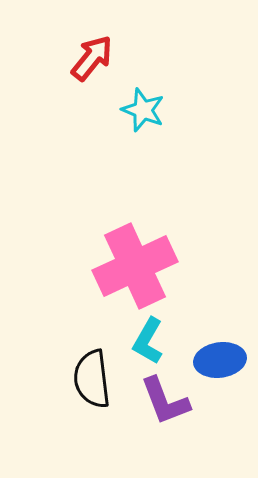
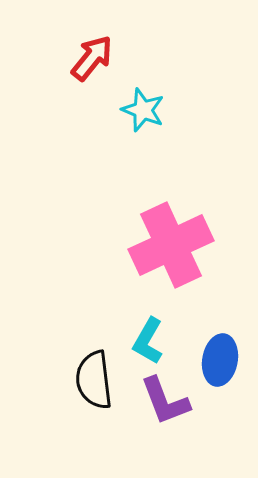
pink cross: moved 36 px right, 21 px up
blue ellipse: rotated 72 degrees counterclockwise
black semicircle: moved 2 px right, 1 px down
